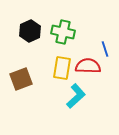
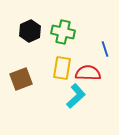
red semicircle: moved 7 px down
